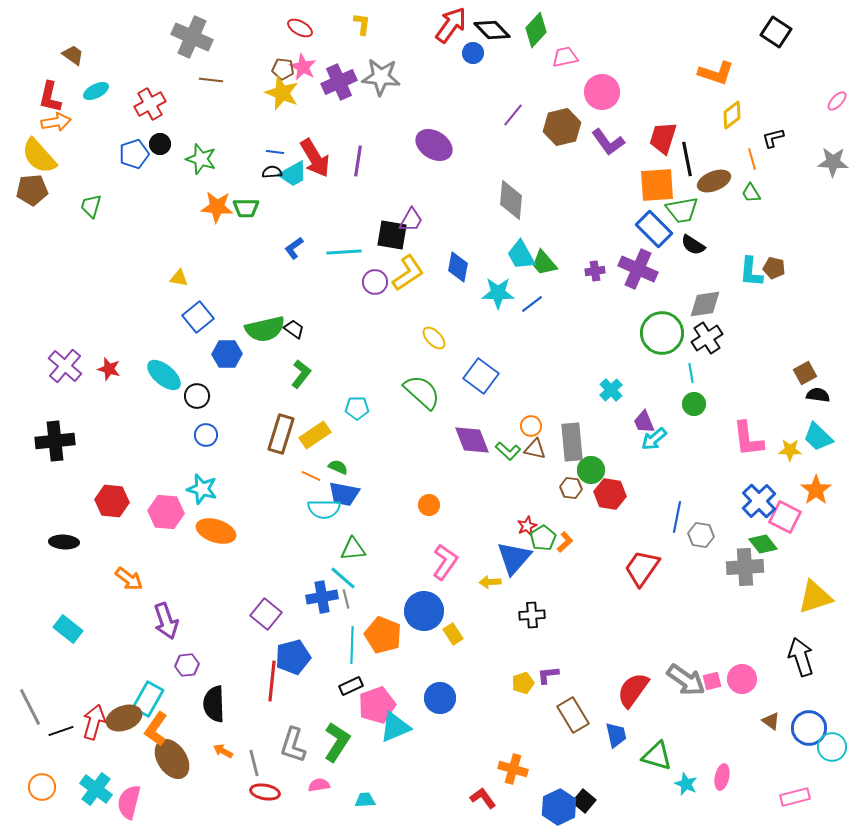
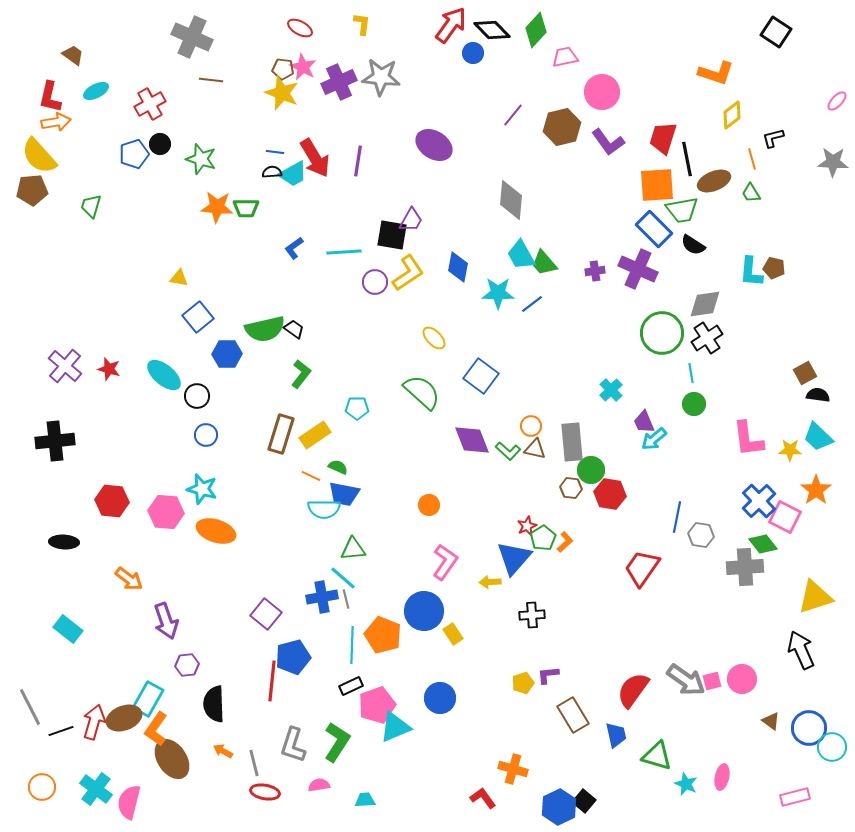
black arrow at (801, 657): moved 7 px up; rotated 6 degrees counterclockwise
